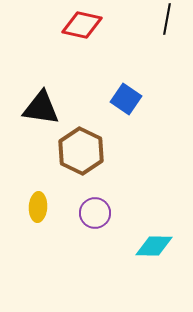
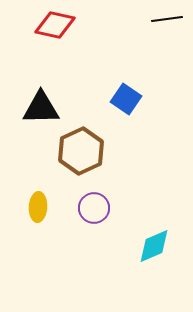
black line: rotated 72 degrees clockwise
red diamond: moved 27 px left
black triangle: rotated 9 degrees counterclockwise
brown hexagon: rotated 9 degrees clockwise
purple circle: moved 1 px left, 5 px up
cyan diamond: rotated 24 degrees counterclockwise
